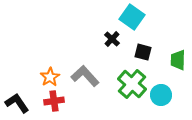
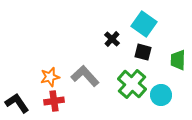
cyan square: moved 12 px right, 7 px down
orange star: rotated 18 degrees clockwise
